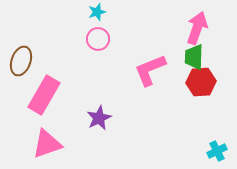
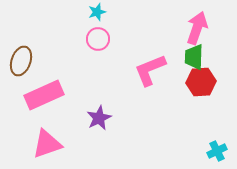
pink rectangle: rotated 36 degrees clockwise
